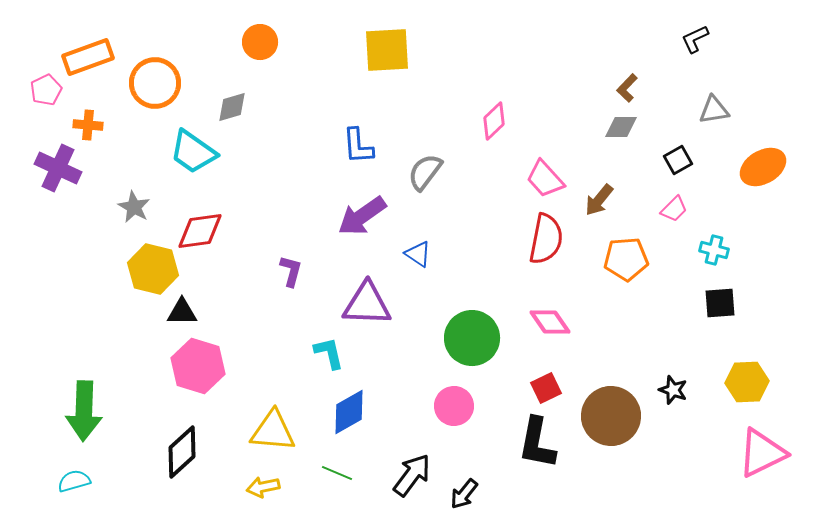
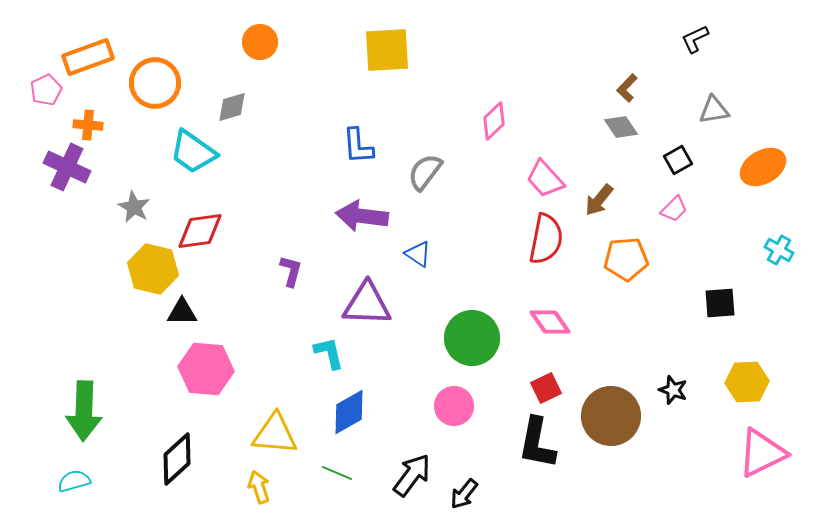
gray diamond at (621, 127): rotated 56 degrees clockwise
purple cross at (58, 168): moved 9 px right, 1 px up
purple arrow at (362, 216): rotated 42 degrees clockwise
cyan cross at (714, 250): moved 65 px right; rotated 16 degrees clockwise
pink hexagon at (198, 366): moved 8 px right, 3 px down; rotated 12 degrees counterclockwise
yellow triangle at (273, 431): moved 2 px right, 3 px down
black diamond at (182, 452): moved 5 px left, 7 px down
yellow arrow at (263, 487): moved 4 px left; rotated 84 degrees clockwise
